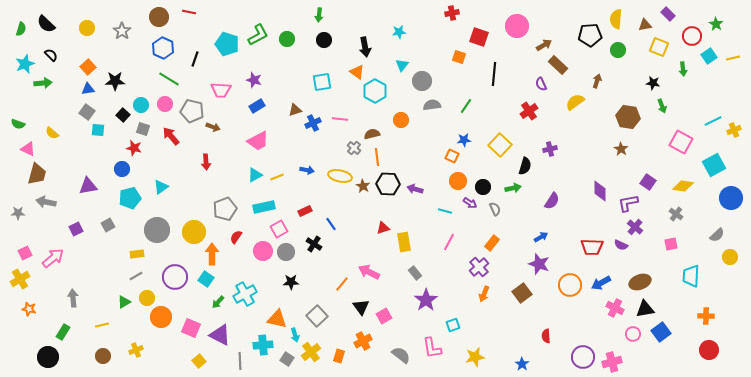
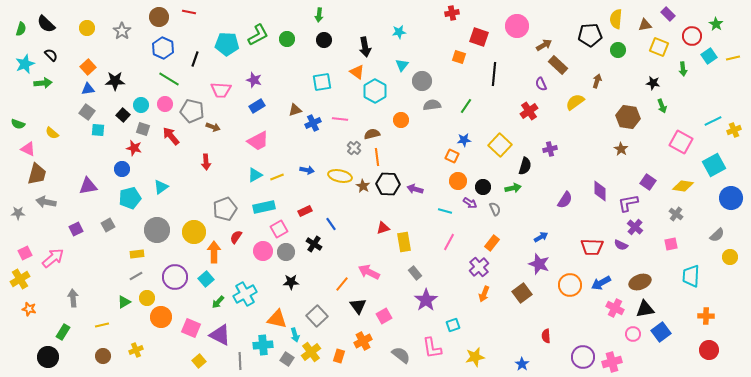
cyan pentagon at (227, 44): rotated 15 degrees counterclockwise
purple semicircle at (552, 201): moved 13 px right, 1 px up
orange arrow at (212, 254): moved 2 px right, 2 px up
cyan square at (206, 279): rotated 14 degrees clockwise
black triangle at (361, 307): moved 3 px left, 1 px up
